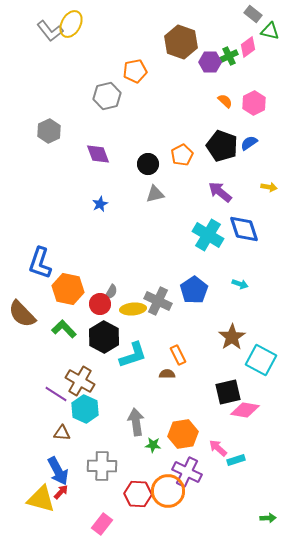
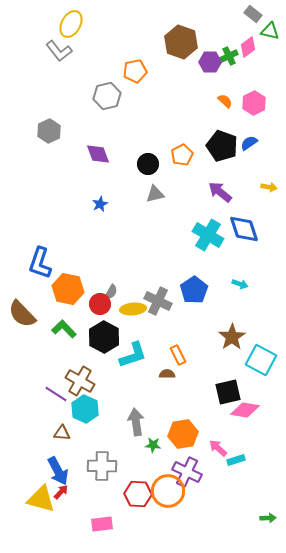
gray L-shape at (50, 31): moved 9 px right, 20 px down
pink rectangle at (102, 524): rotated 45 degrees clockwise
